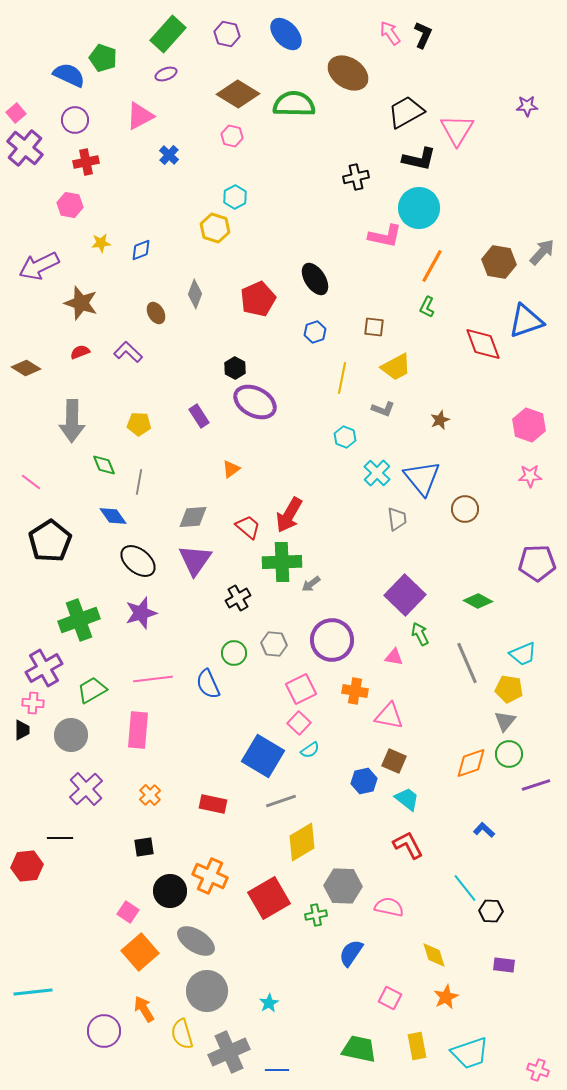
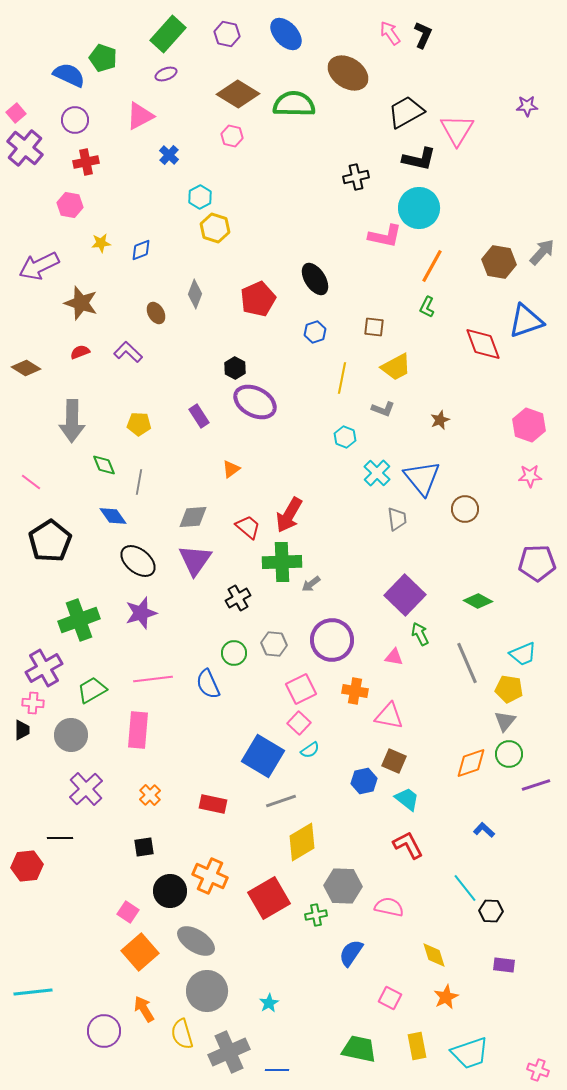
cyan hexagon at (235, 197): moved 35 px left
